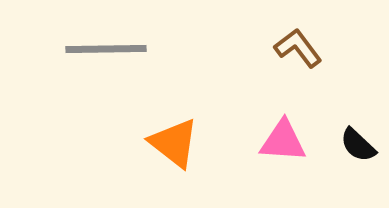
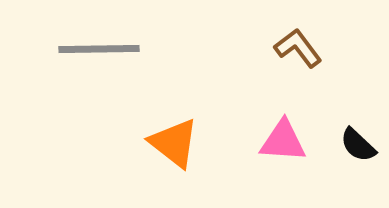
gray line: moved 7 px left
